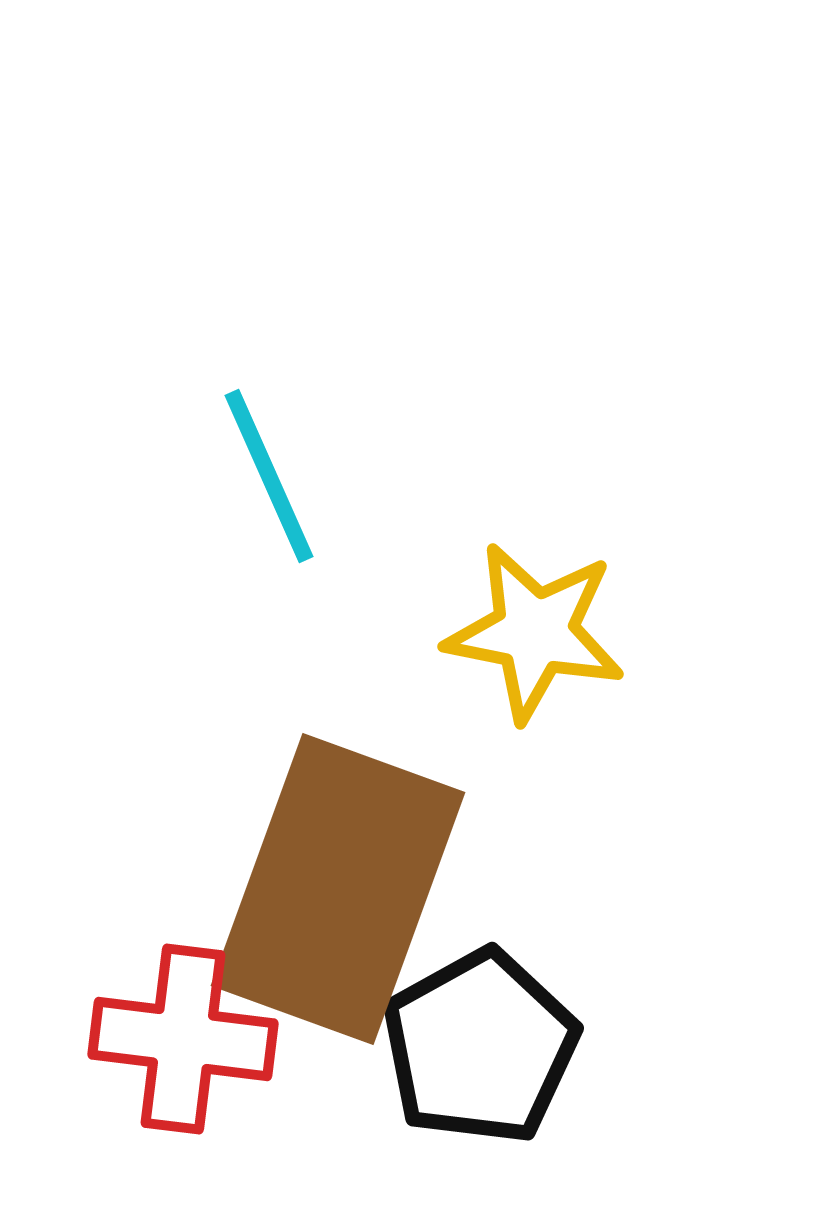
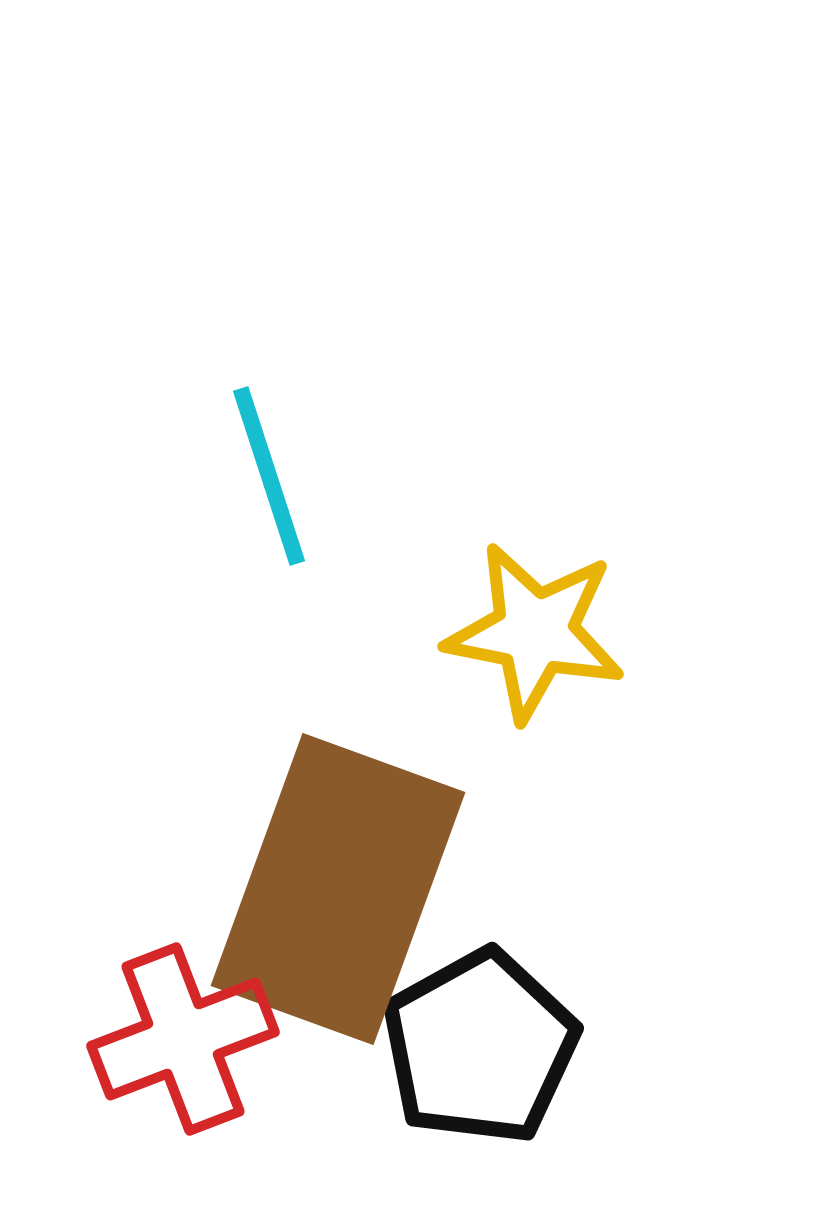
cyan line: rotated 6 degrees clockwise
red cross: rotated 28 degrees counterclockwise
